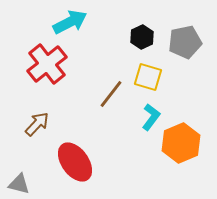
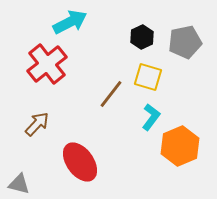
orange hexagon: moved 1 px left, 3 px down
red ellipse: moved 5 px right
